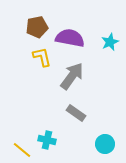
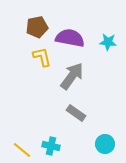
cyan star: moved 2 px left; rotated 30 degrees clockwise
cyan cross: moved 4 px right, 6 px down
